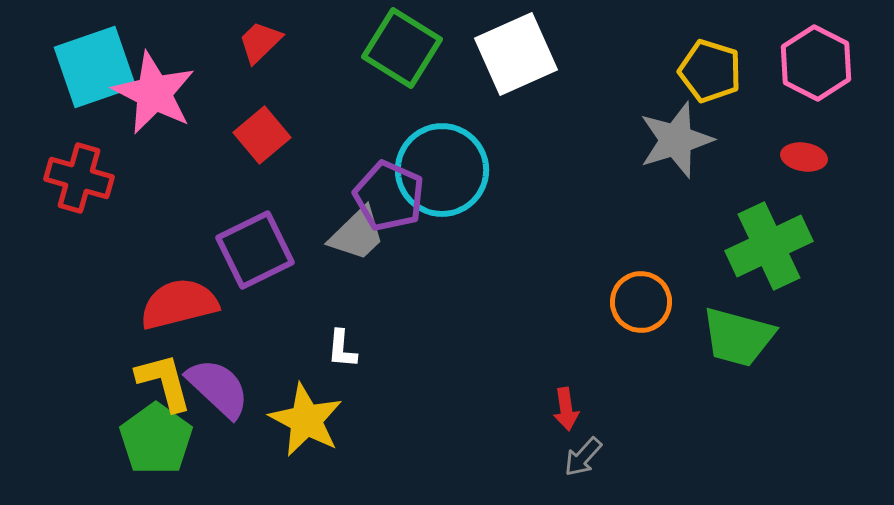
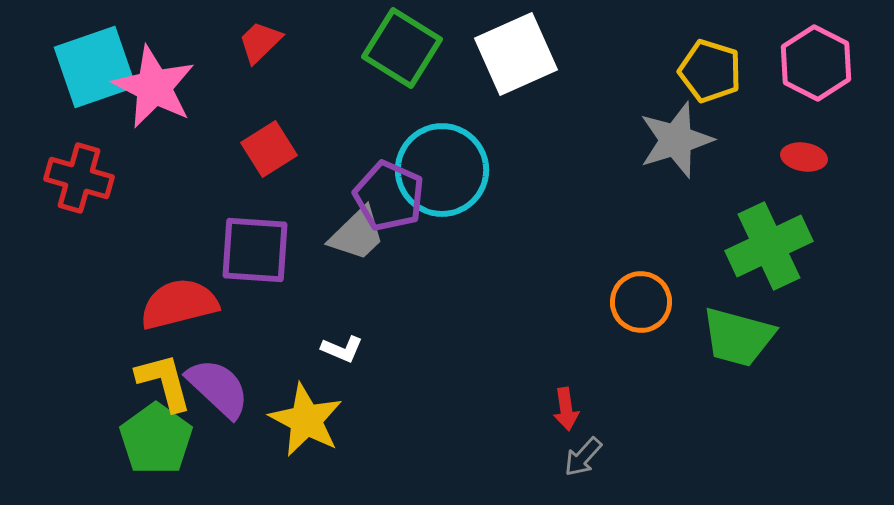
pink star: moved 6 px up
red square: moved 7 px right, 14 px down; rotated 8 degrees clockwise
purple square: rotated 30 degrees clockwise
white L-shape: rotated 72 degrees counterclockwise
